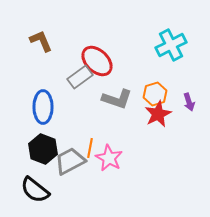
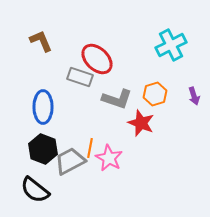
red ellipse: moved 2 px up
gray rectangle: rotated 55 degrees clockwise
purple arrow: moved 5 px right, 6 px up
red star: moved 17 px left, 9 px down; rotated 24 degrees counterclockwise
